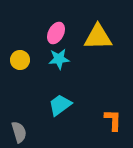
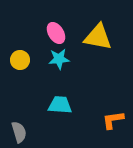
pink ellipse: rotated 60 degrees counterclockwise
yellow triangle: rotated 12 degrees clockwise
cyan trapezoid: rotated 40 degrees clockwise
orange L-shape: rotated 100 degrees counterclockwise
